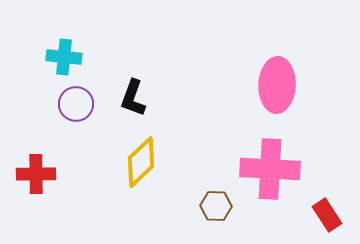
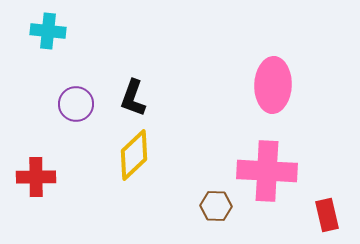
cyan cross: moved 16 px left, 26 px up
pink ellipse: moved 4 px left
yellow diamond: moved 7 px left, 7 px up
pink cross: moved 3 px left, 2 px down
red cross: moved 3 px down
red rectangle: rotated 20 degrees clockwise
